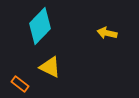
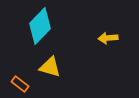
yellow arrow: moved 1 px right, 5 px down; rotated 18 degrees counterclockwise
yellow triangle: rotated 10 degrees counterclockwise
